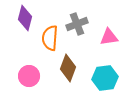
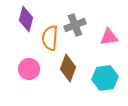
purple diamond: moved 1 px right, 1 px down
gray cross: moved 2 px left, 1 px down
pink circle: moved 7 px up
